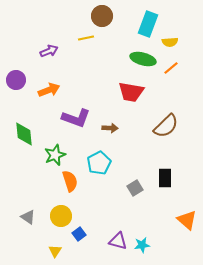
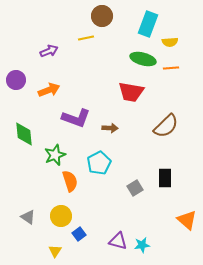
orange line: rotated 35 degrees clockwise
